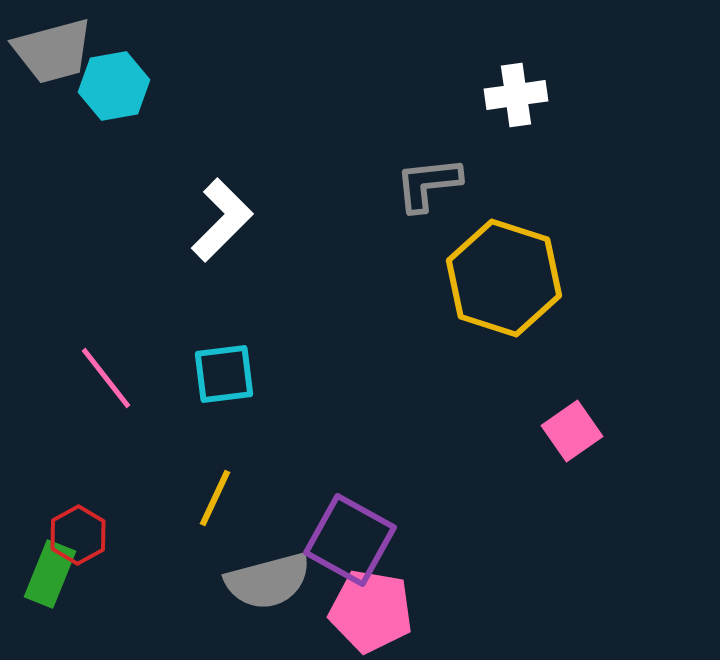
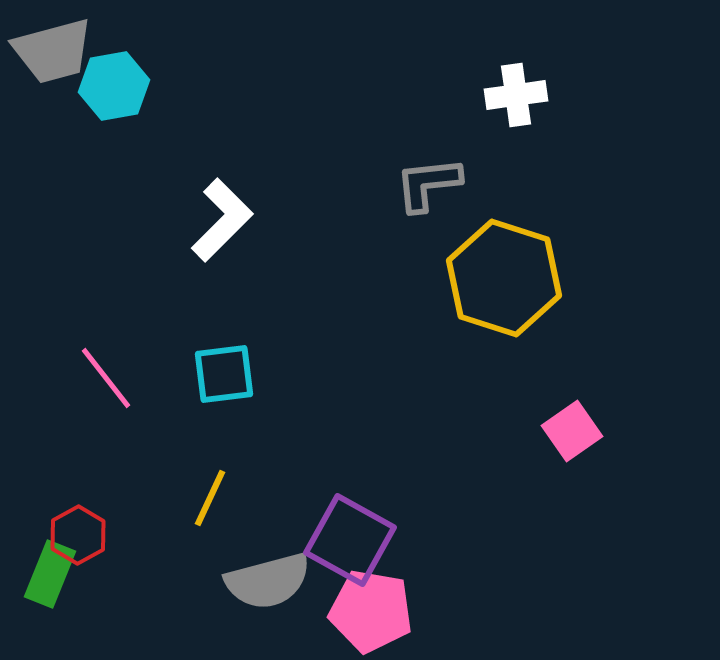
yellow line: moved 5 px left
